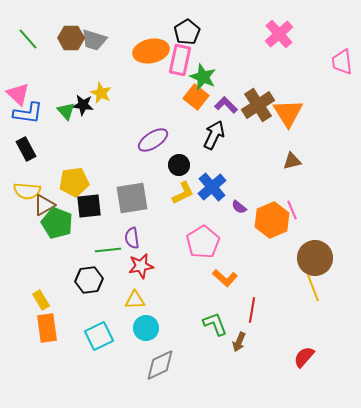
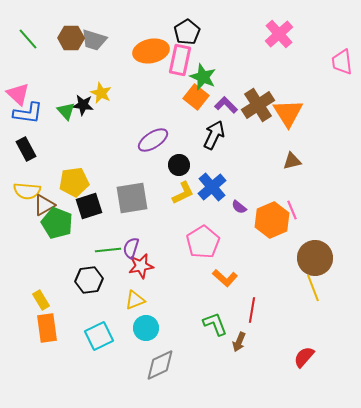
black square at (89, 206): rotated 12 degrees counterclockwise
purple semicircle at (132, 238): moved 1 px left, 10 px down; rotated 25 degrees clockwise
yellow triangle at (135, 300): rotated 20 degrees counterclockwise
